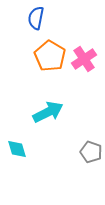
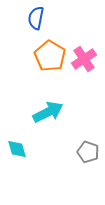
gray pentagon: moved 3 px left
